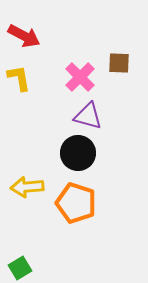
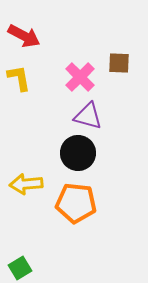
yellow arrow: moved 1 px left, 3 px up
orange pentagon: rotated 12 degrees counterclockwise
